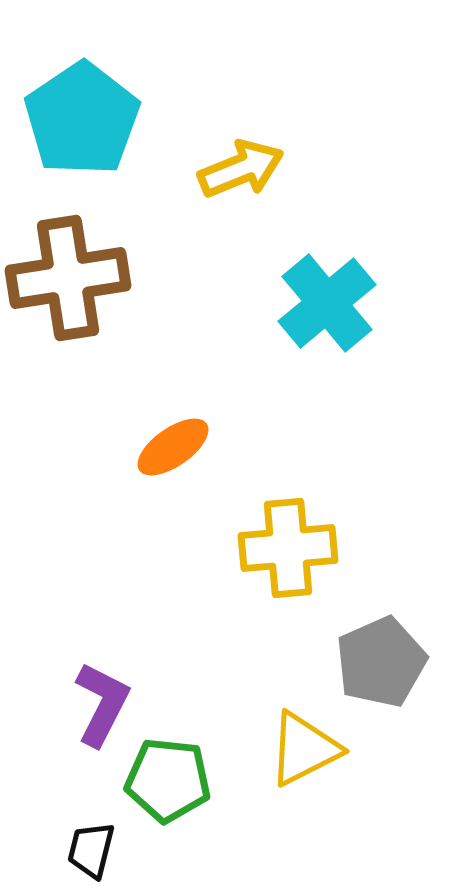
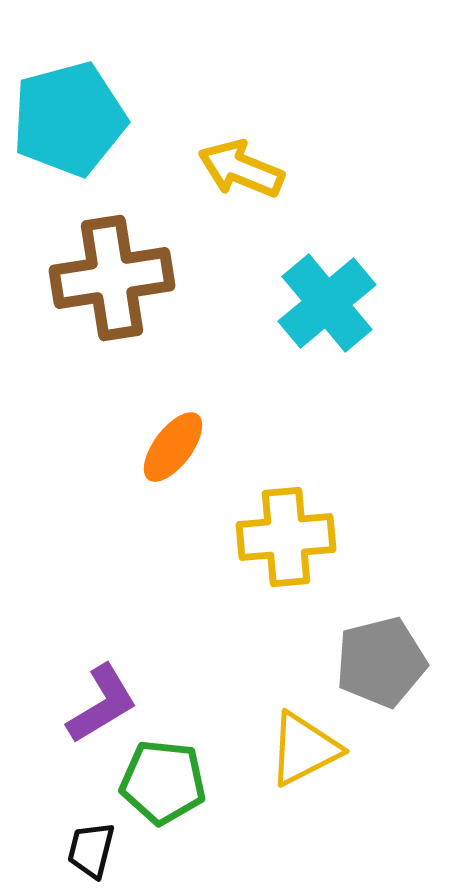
cyan pentagon: moved 13 px left; rotated 19 degrees clockwise
yellow arrow: rotated 136 degrees counterclockwise
brown cross: moved 44 px right
orange ellipse: rotated 18 degrees counterclockwise
yellow cross: moved 2 px left, 11 px up
gray pentagon: rotated 10 degrees clockwise
purple L-shape: rotated 32 degrees clockwise
green pentagon: moved 5 px left, 2 px down
